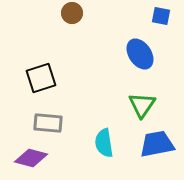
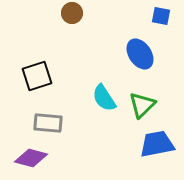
black square: moved 4 px left, 2 px up
green triangle: rotated 12 degrees clockwise
cyan semicircle: moved 45 px up; rotated 24 degrees counterclockwise
